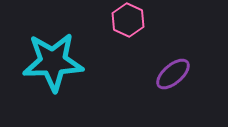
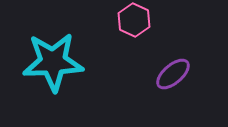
pink hexagon: moved 6 px right
